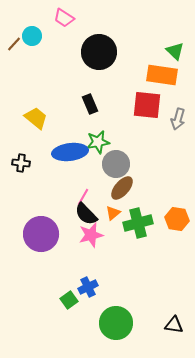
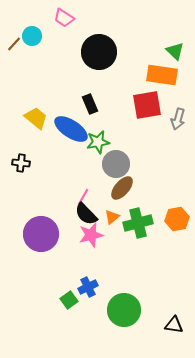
red square: rotated 16 degrees counterclockwise
blue ellipse: moved 1 px right, 23 px up; rotated 40 degrees clockwise
orange triangle: moved 1 px left, 4 px down
orange hexagon: rotated 20 degrees counterclockwise
green circle: moved 8 px right, 13 px up
